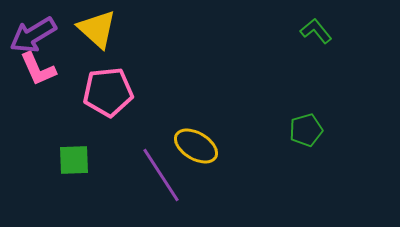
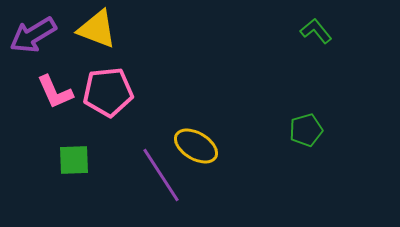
yellow triangle: rotated 21 degrees counterclockwise
pink L-shape: moved 17 px right, 23 px down
